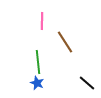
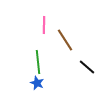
pink line: moved 2 px right, 4 px down
brown line: moved 2 px up
black line: moved 16 px up
